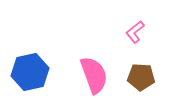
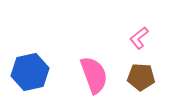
pink L-shape: moved 4 px right, 6 px down
